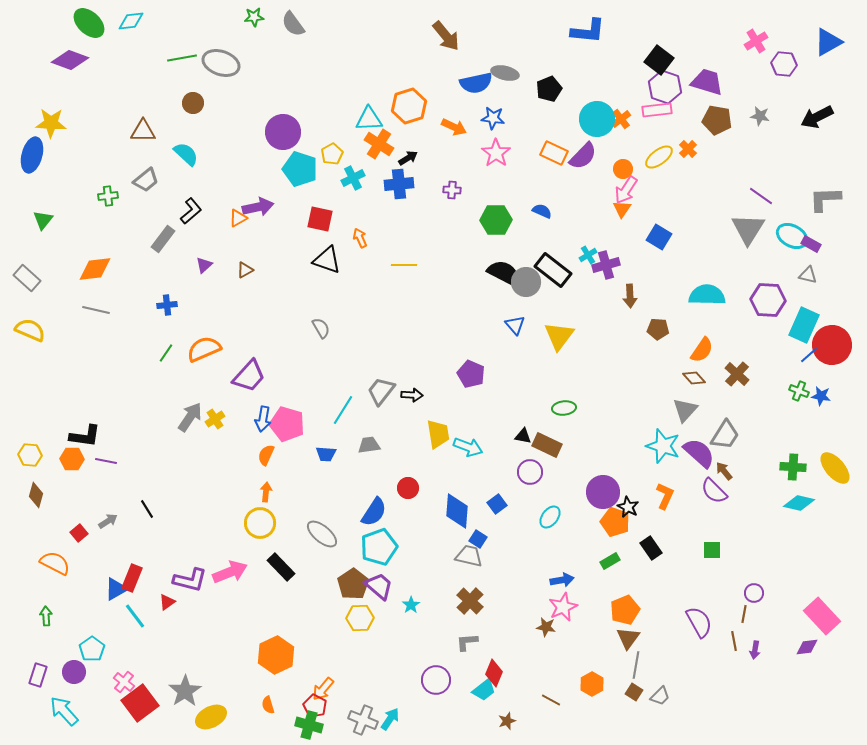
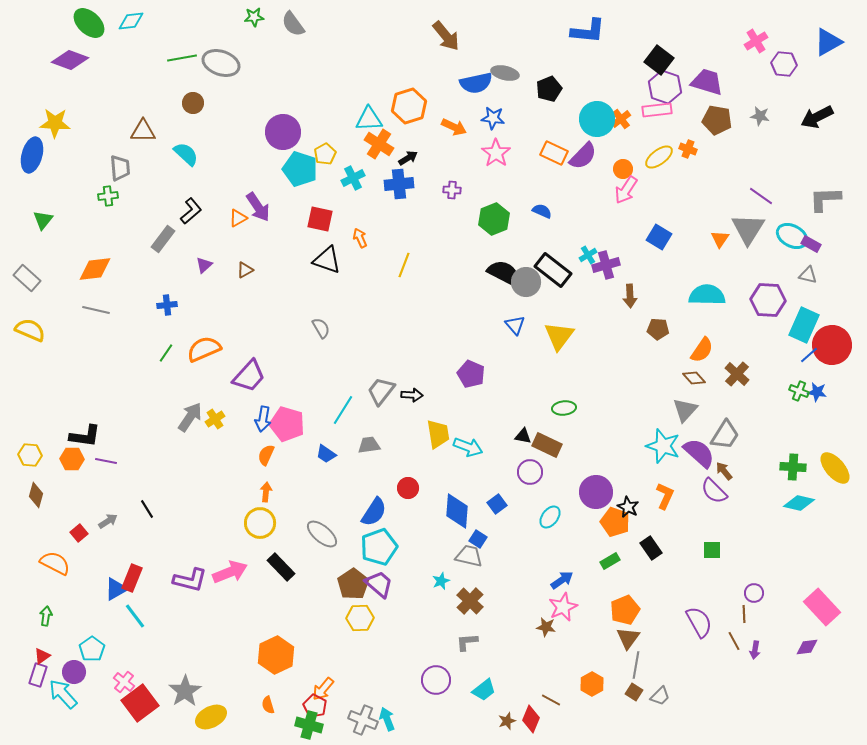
yellow star at (51, 123): moved 4 px right
orange cross at (688, 149): rotated 24 degrees counterclockwise
yellow pentagon at (332, 154): moved 7 px left
gray trapezoid at (146, 180): moved 26 px left, 12 px up; rotated 56 degrees counterclockwise
purple arrow at (258, 207): rotated 68 degrees clockwise
orange triangle at (622, 209): moved 98 px right, 30 px down
green hexagon at (496, 220): moved 2 px left, 1 px up; rotated 20 degrees counterclockwise
yellow line at (404, 265): rotated 70 degrees counterclockwise
blue star at (821, 396): moved 4 px left, 4 px up
blue trapezoid at (326, 454): rotated 30 degrees clockwise
purple circle at (603, 492): moved 7 px left
blue arrow at (562, 580): rotated 25 degrees counterclockwise
purple trapezoid at (379, 586): moved 2 px up
red triangle at (167, 602): moved 125 px left, 54 px down
cyan star at (411, 605): moved 30 px right, 24 px up; rotated 12 degrees clockwise
brown line at (744, 614): rotated 12 degrees counterclockwise
green arrow at (46, 616): rotated 12 degrees clockwise
pink rectangle at (822, 616): moved 9 px up
brown line at (734, 641): rotated 18 degrees counterclockwise
red diamond at (494, 673): moved 37 px right, 46 px down
cyan arrow at (64, 711): moved 1 px left, 17 px up
cyan arrow at (390, 719): moved 3 px left; rotated 55 degrees counterclockwise
